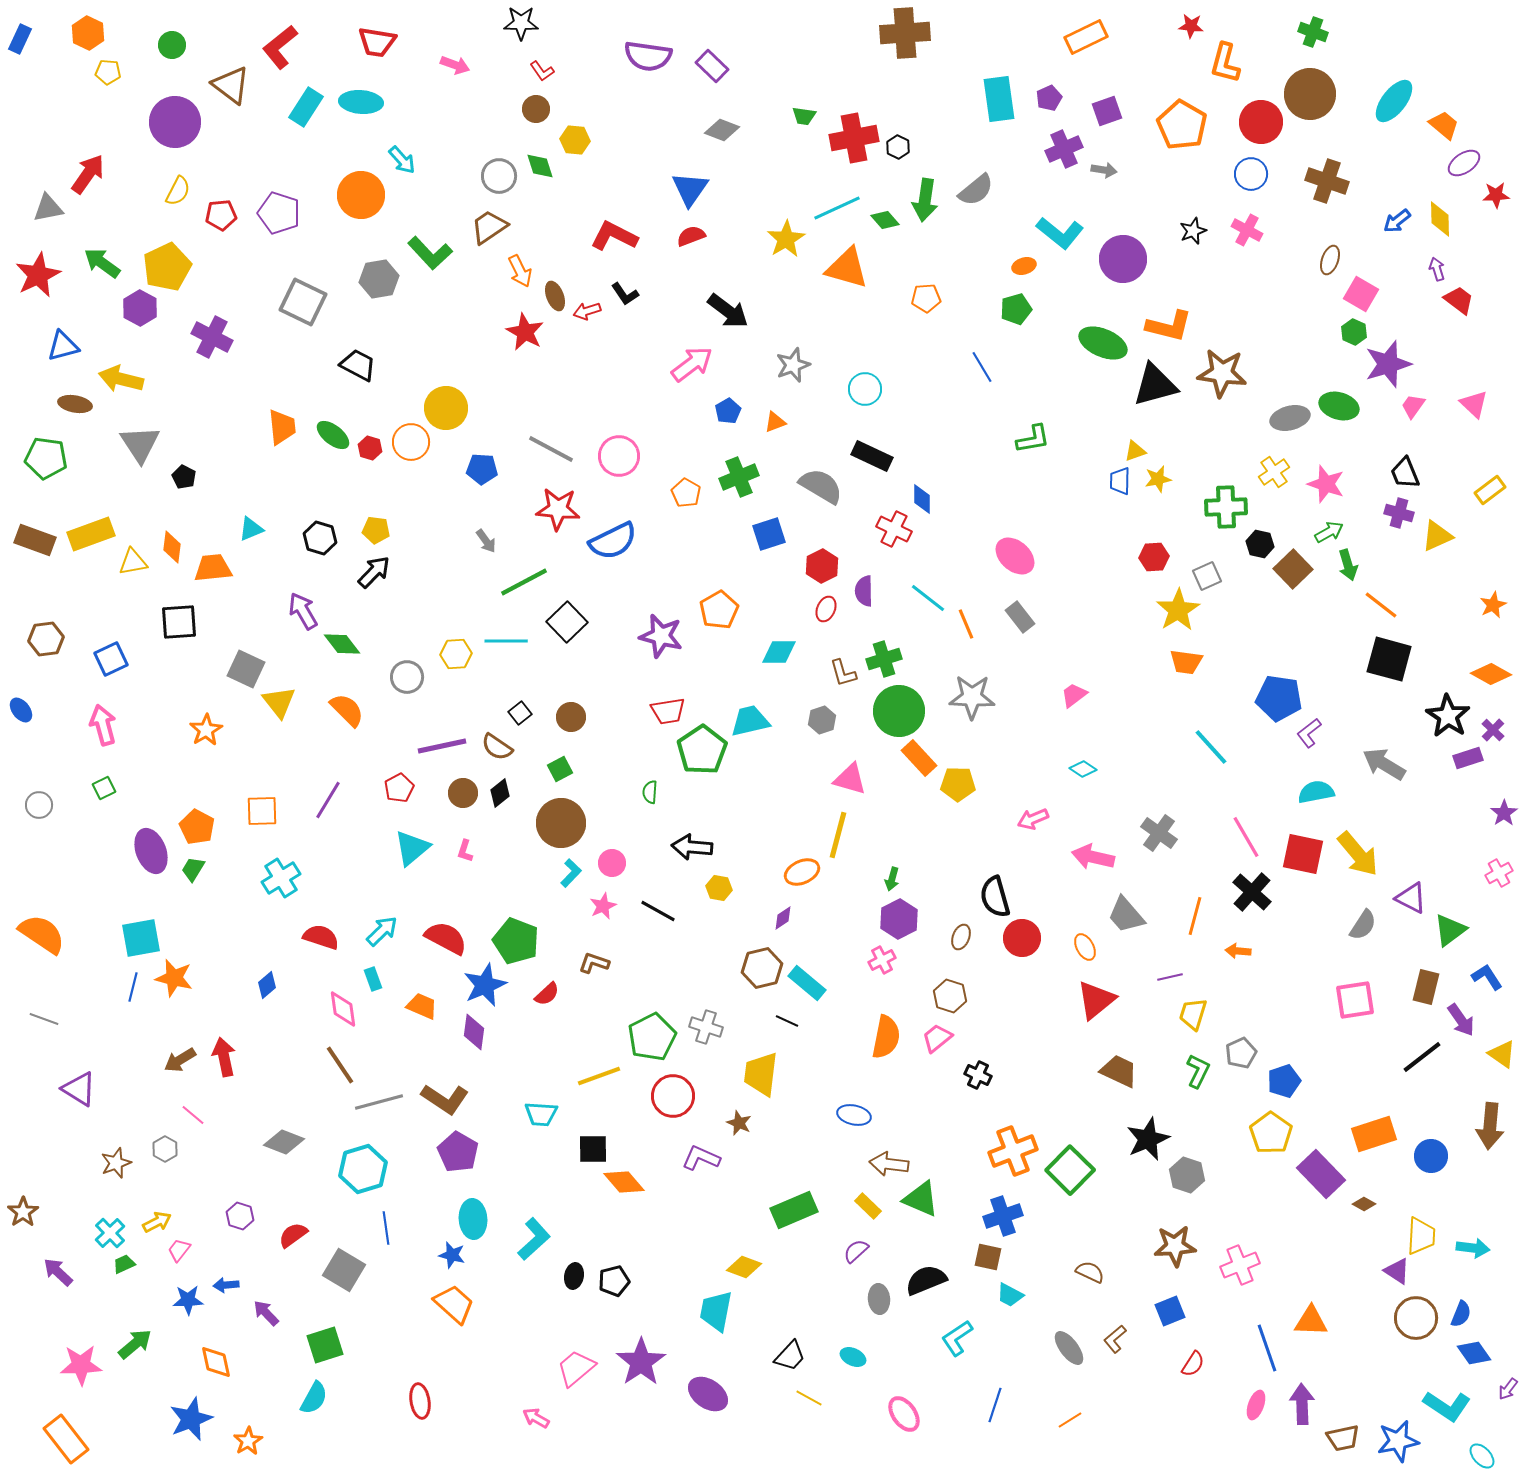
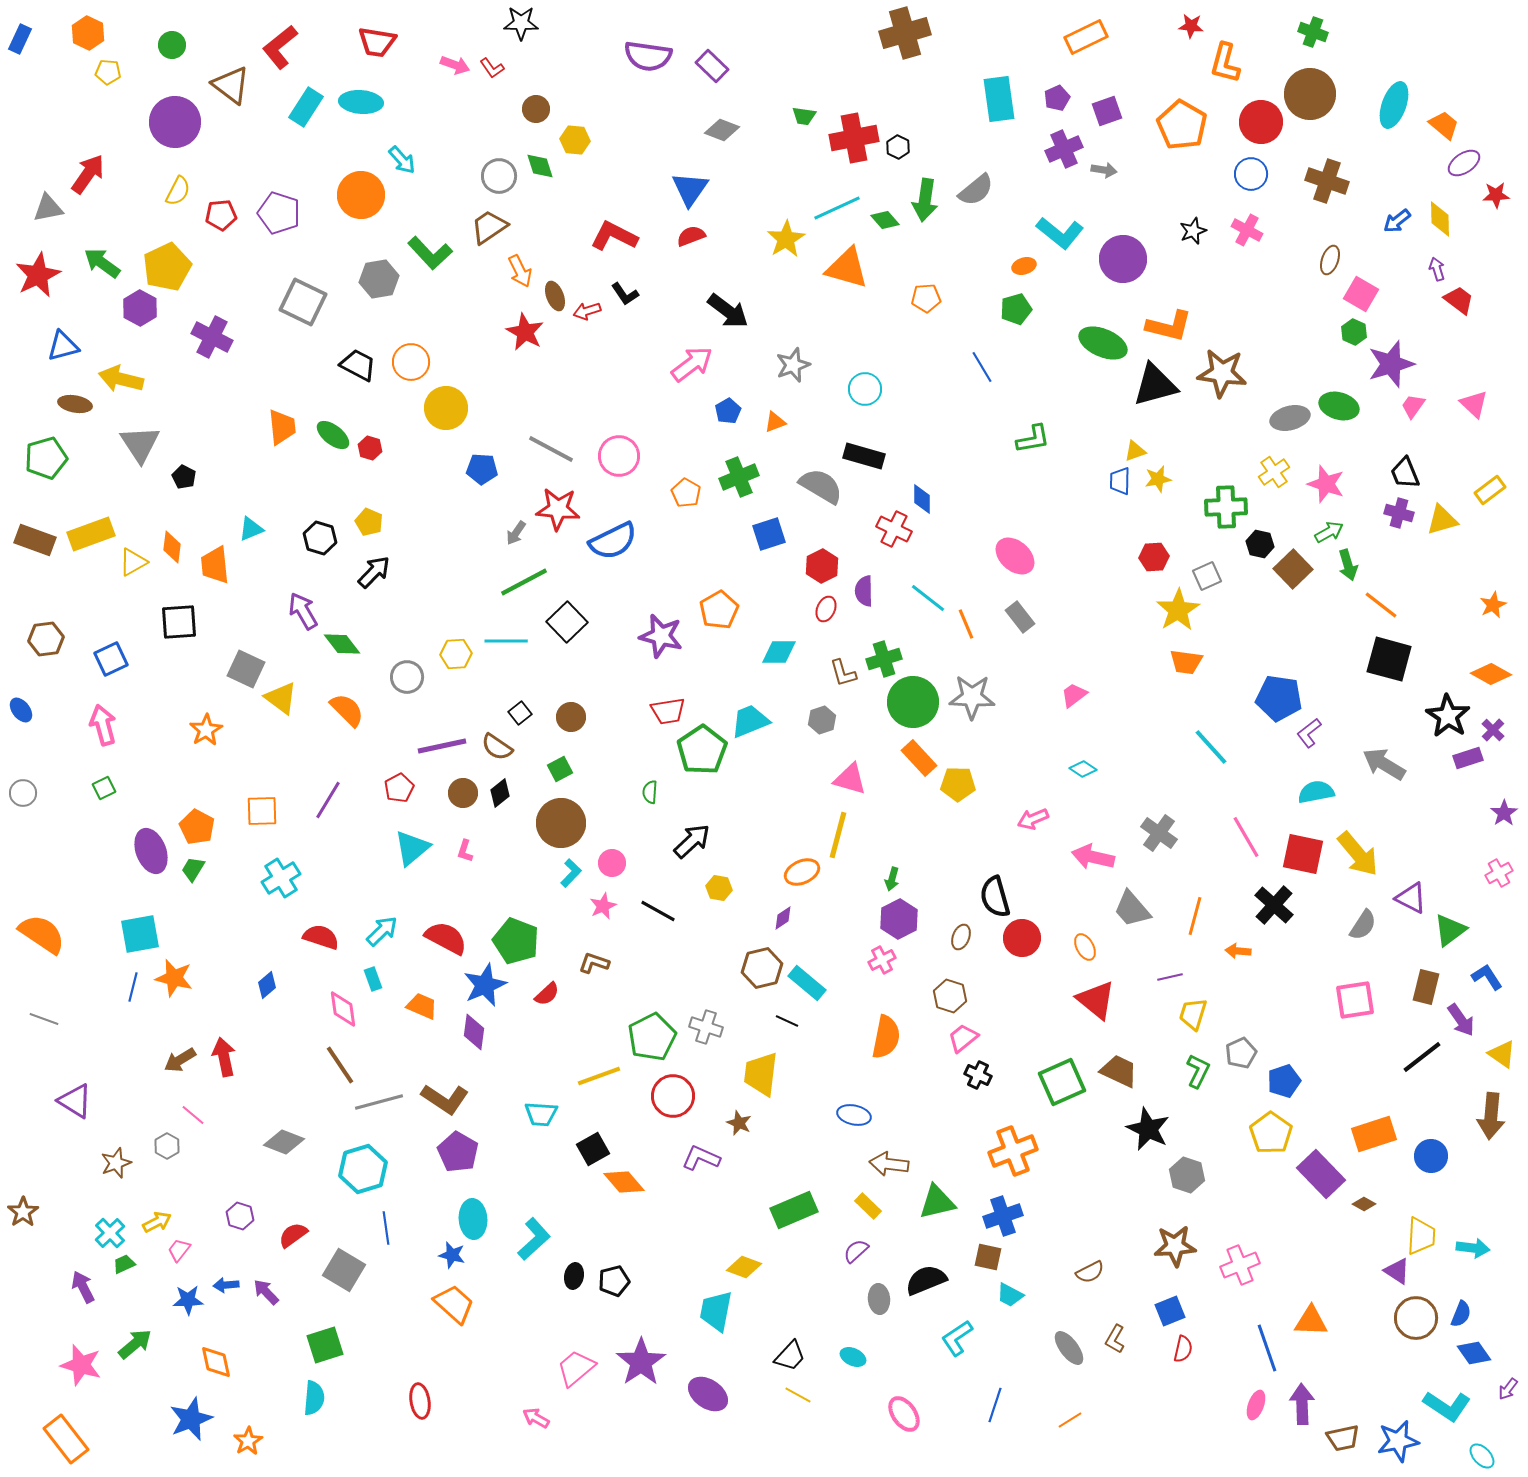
brown cross at (905, 33): rotated 12 degrees counterclockwise
red L-shape at (542, 71): moved 50 px left, 3 px up
purple pentagon at (1049, 98): moved 8 px right
cyan ellipse at (1394, 101): moved 4 px down; rotated 18 degrees counterclockwise
purple star at (1388, 364): moved 3 px right
orange circle at (411, 442): moved 80 px up
black rectangle at (872, 456): moved 8 px left; rotated 9 degrees counterclockwise
green pentagon at (46, 458): rotated 24 degrees counterclockwise
yellow pentagon at (376, 530): moved 7 px left, 8 px up; rotated 16 degrees clockwise
yellow triangle at (1437, 536): moved 5 px right, 16 px up; rotated 8 degrees clockwise
gray arrow at (486, 541): moved 30 px right, 8 px up; rotated 70 degrees clockwise
yellow triangle at (133, 562): rotated 20 degrees counterclockwise
orange trapezoid at (213, 568): moved 2 px right, 3 px up; rotated 90 degrees counterclockwise
yellow triangle at (279, 702): moved 2 px right, 4 px up; rotated 15 degrees counterclockwise
green circle at (899, 711): moved 14 px right, 9 px up
cyan trapezoid at (750, 721): rotated 9 degrees counterclockwise
gray circle at (39, 805): moved 16 px left, 12 px up
black arrow at (692, 847): moved 6 px up; rotated 132 degrees clockwise
black cross at (1252, 892): moved 22 px right, 13 px down
gray trapezoid at (1126, 915): moved 6 px right, 6 px up
cyan square at (141, 938): moved 1 px left, 4 px up
red triangle at (1096, 1000): rotated 42 degrees counterclockwise
pink trapezoid at (937, 1038): moved 26 px right
purple triangle at (79, 1089): moved 4 px left, 12 px down
brown arrow at (1490, 1126): moved 1 px right, 10 px up
black star at (1148, 1139): moved 10 px up; rotated 24 degrees counterclockwise
gray hexagon at (165, 1149): moved 2 px right, 3 px up
black square at (593, 1149): rotated 28 degrees counterclockwise
green square at (1070, 1170): moved 8 px left, 88 px up; rotated 21 degrees clockwise
green triangle at (921, 1199): moved 16 px right, 3 px down; rotated 36 degrees counterclockwise
purple arrow at (58, 1272): moved 25 px right, 15 px down; rotated 20 degrees clockwise
brown semicircle at (1090, 1272): rotated 128 degrees clockwise
purple arrow at (266, 1313): moved 21 px up
brown L-shape at (1115, 1339): rotated 20 degrees counterclockwise
red semicircle at (1193, 1364): moved 10 px left, 15 px up; rotated 20 degrees counterclockwise
pink star at (81, 1365): rotated 18 degrees clockwise
cyan semicircle at (314, 1398): rotated 24 degrees counterclockwise
yellow line at (809, 1398): moved 11 px left, 3 px up
